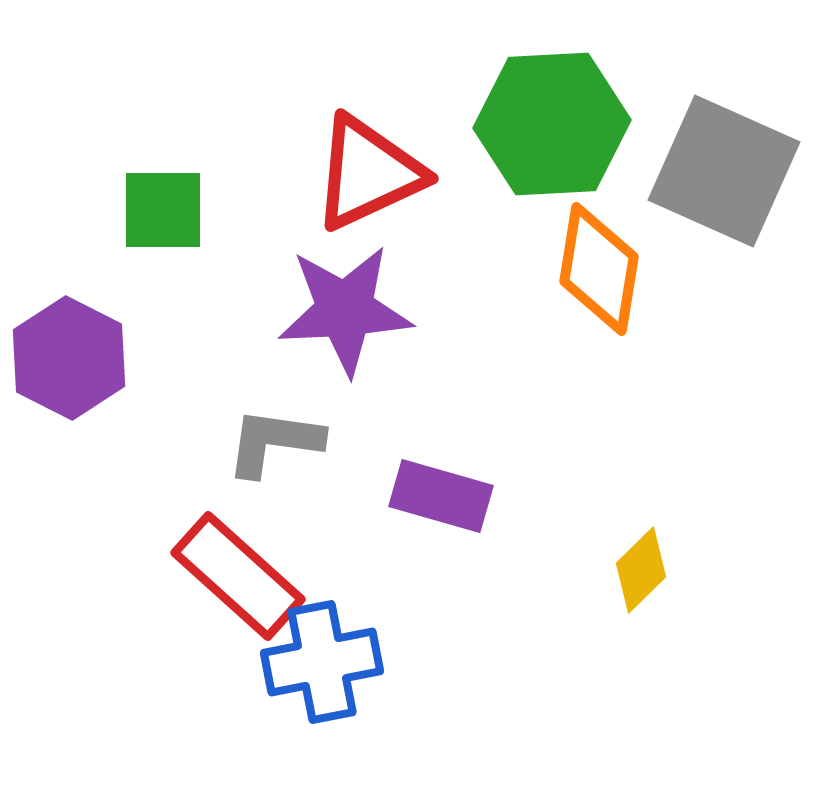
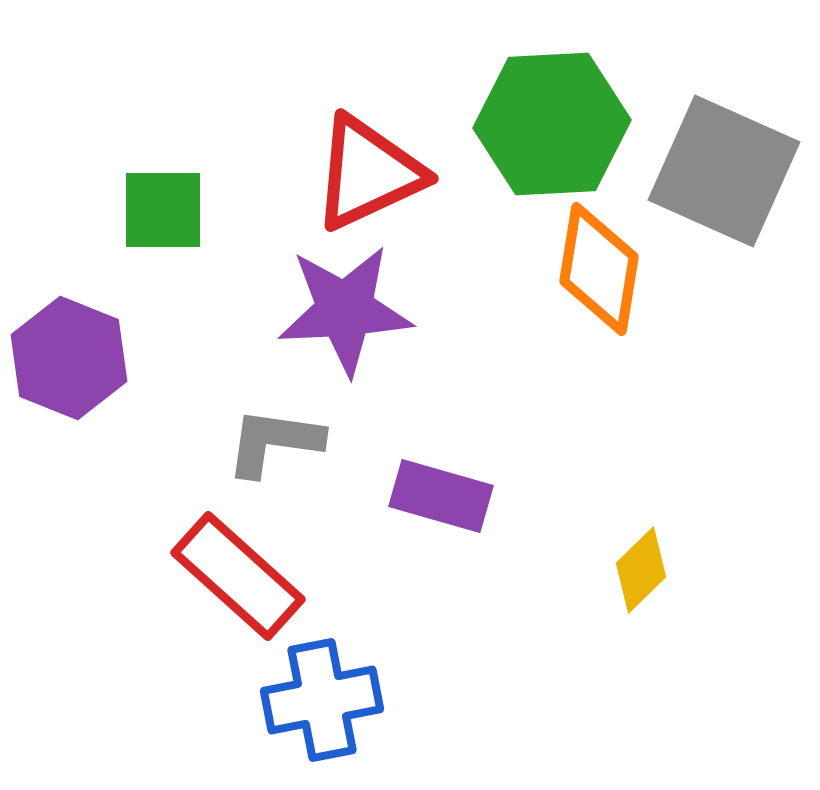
purple hexagon: rotated 5 degrees counterclockwise
blue cross: moved 38 px down
